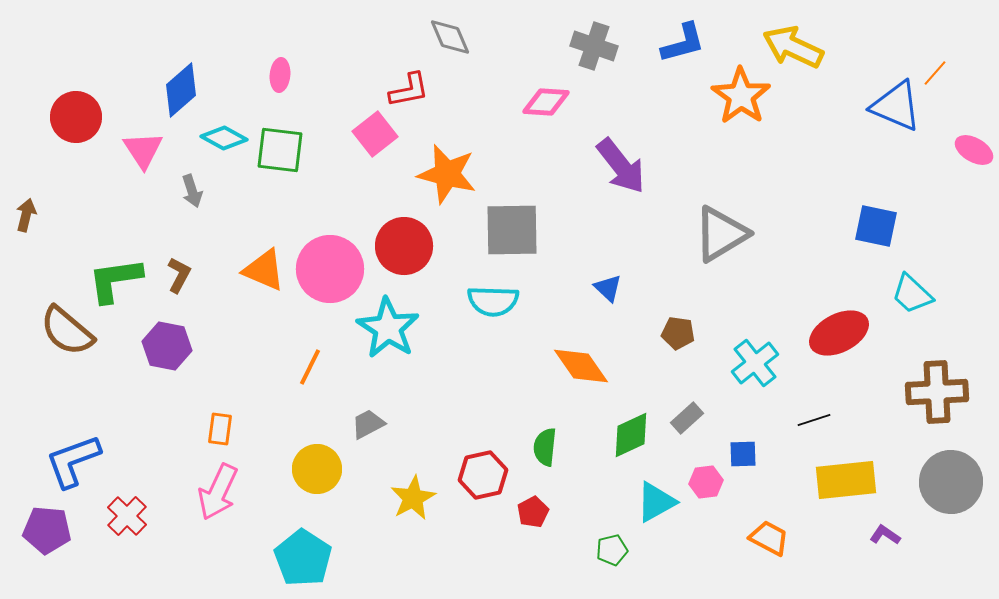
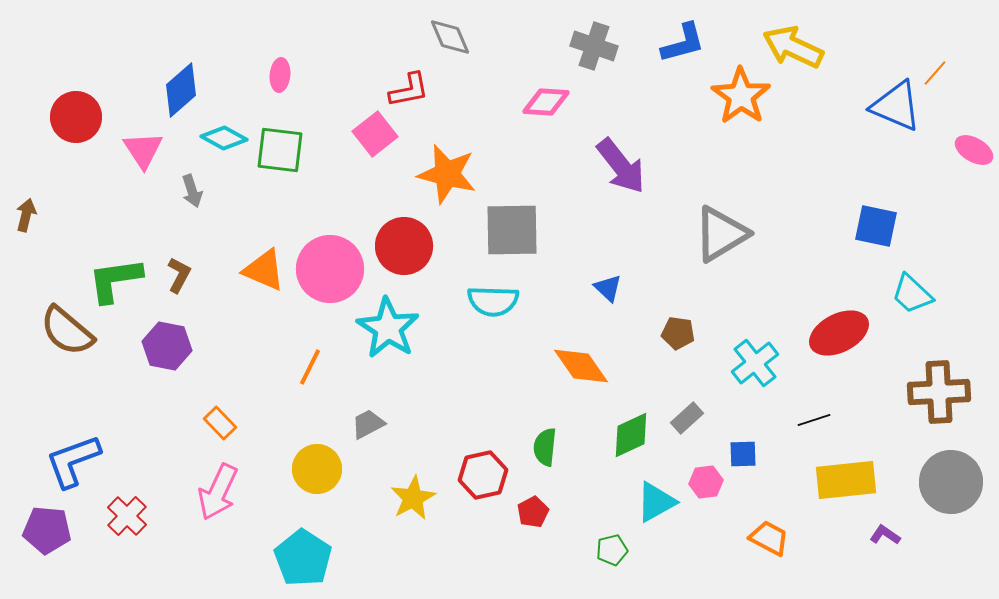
brown cross at (937, 392): moved 2 px right
orange rectangle at (220, 429): moved 6 px up; rotated 52 degrees counterclockwise
